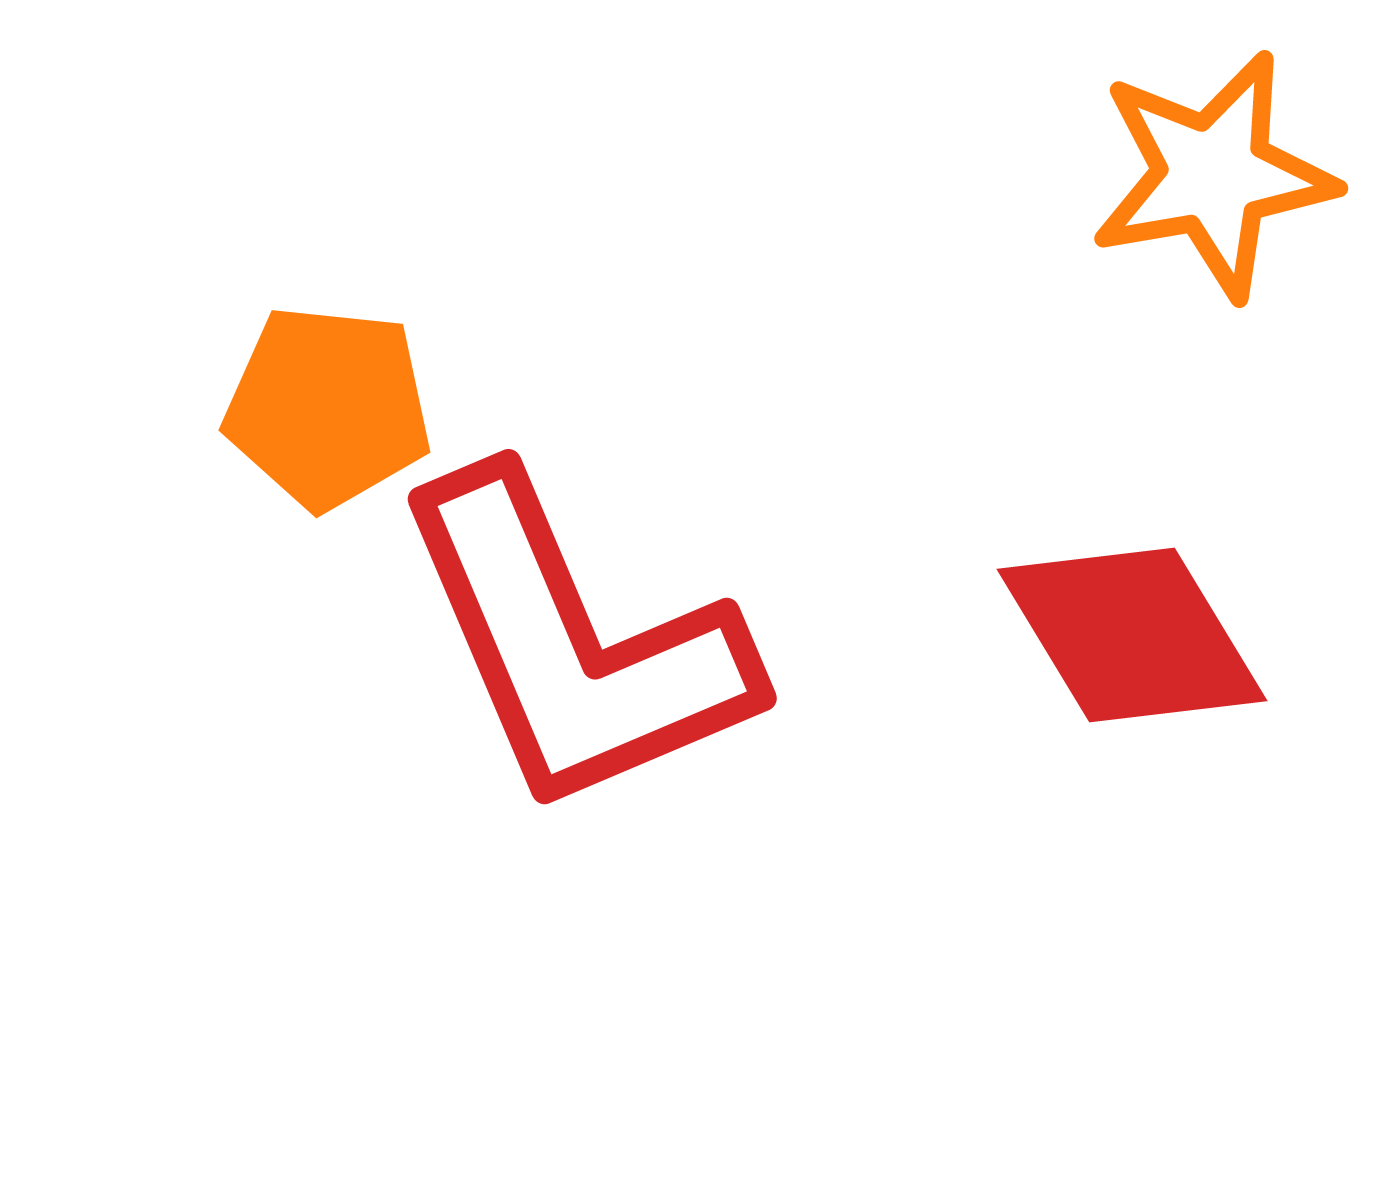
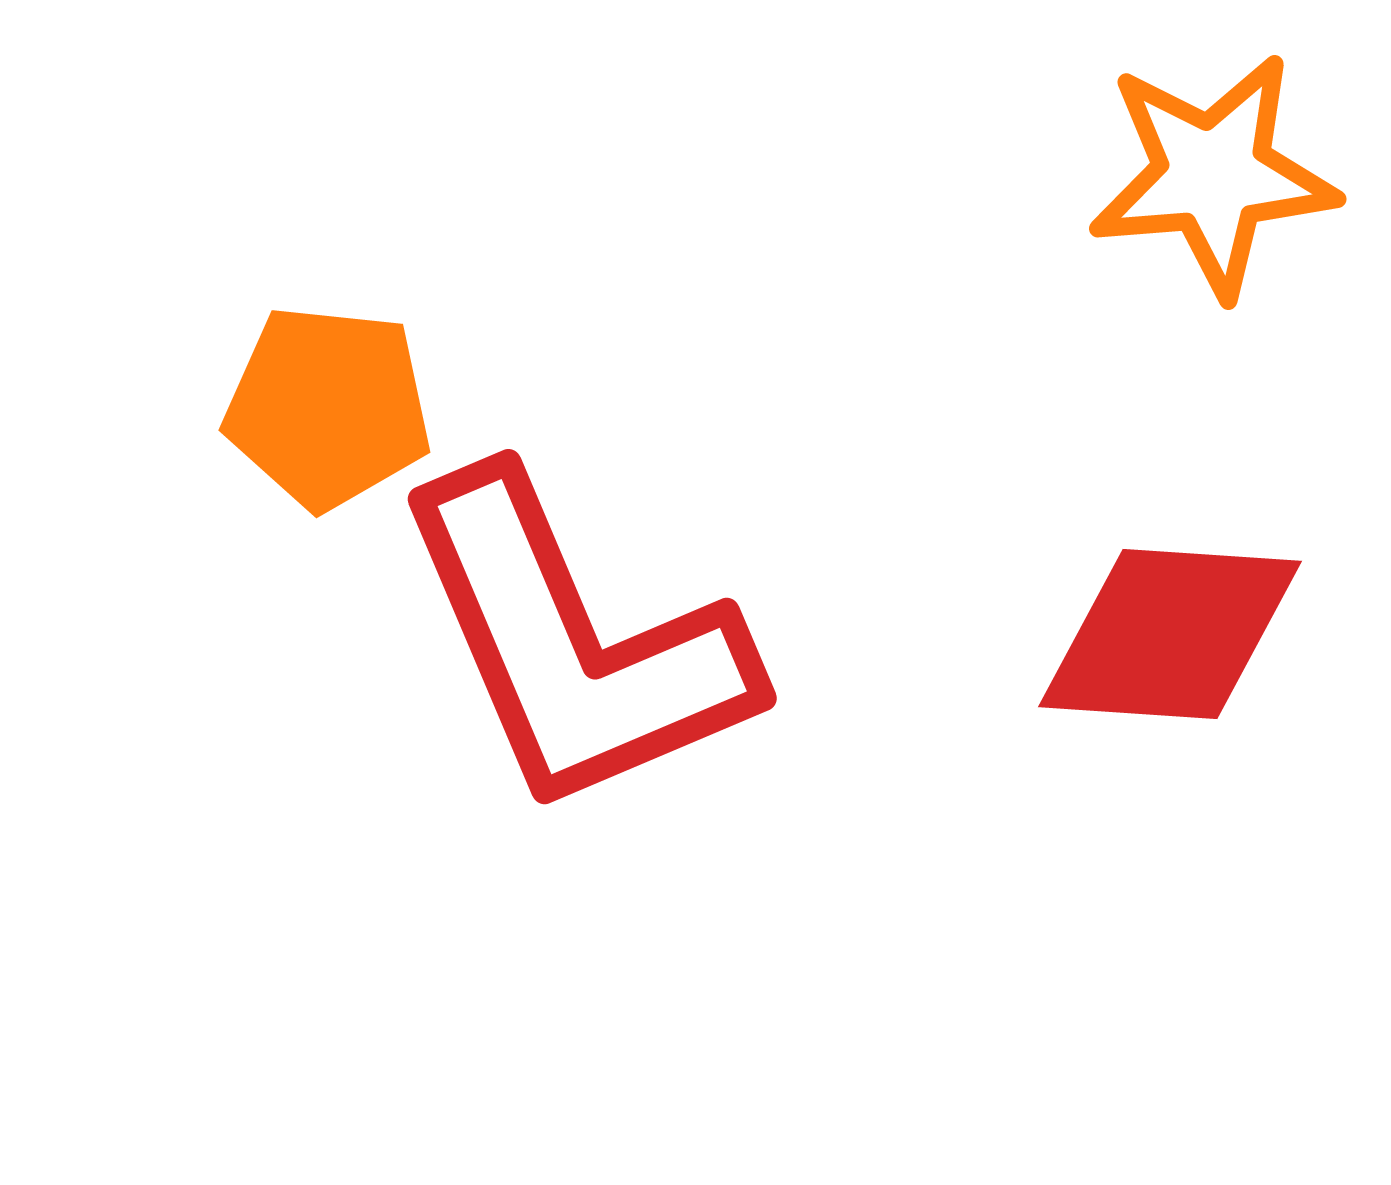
orange star: rotated 5 degrees clockwise
red diamond: moved 38 px right, 1 px up; rotated 55 degrees counterclockwise
